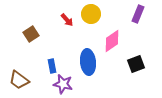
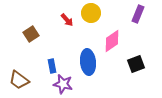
yellow circle: moved 1 px up
